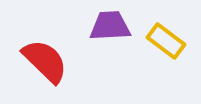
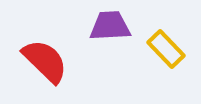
yellow rectangle: moved 8 px down; rotated 9 degrees clockwise
